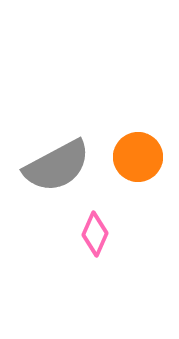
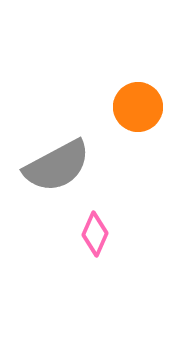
orange circle: moved 50 px up
